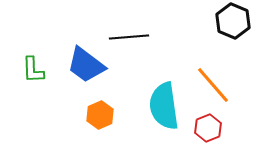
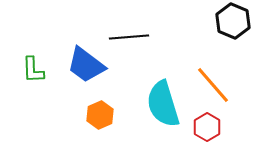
cyan semicircle: moved 1 px left, 2 px up; rotated 9 degrees counterclockwise
red hexagon: moved 1 px left, 1 px up; rotated 8 degrees counterclockwise
